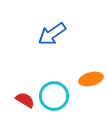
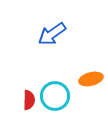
cyan circle: moved 1 px right
red semicircle: moved 4 px right; rotated 60 degrees clockwise
